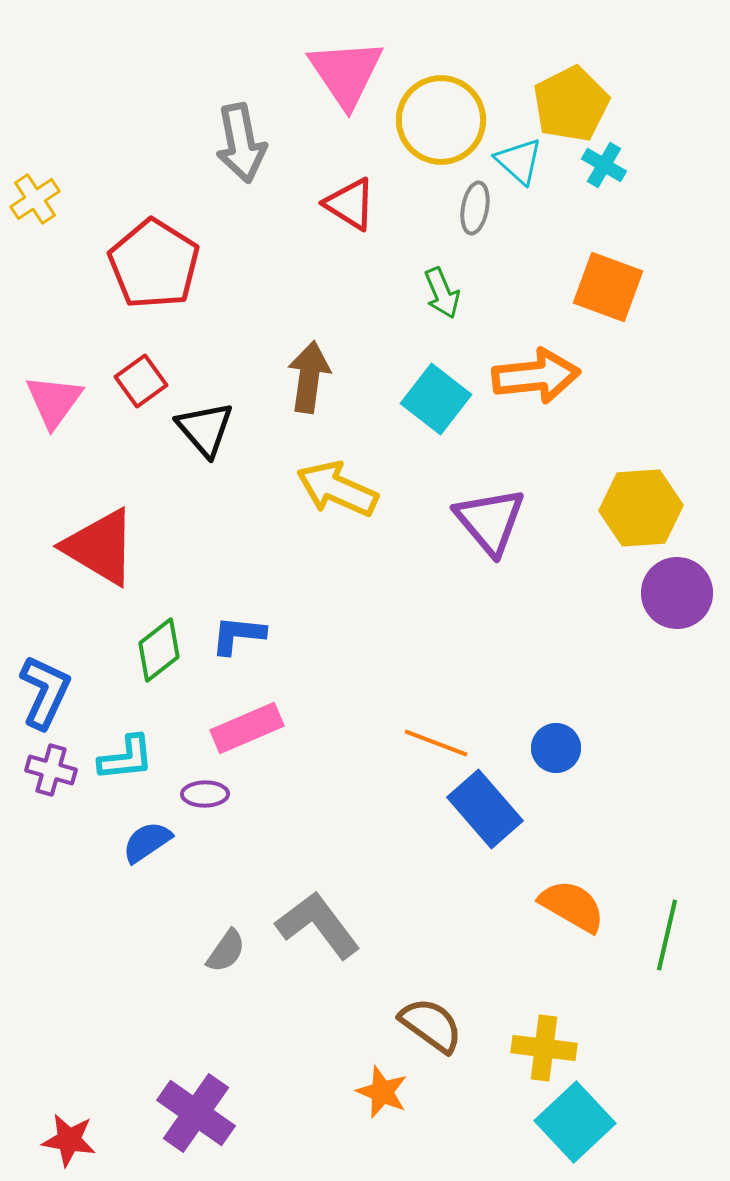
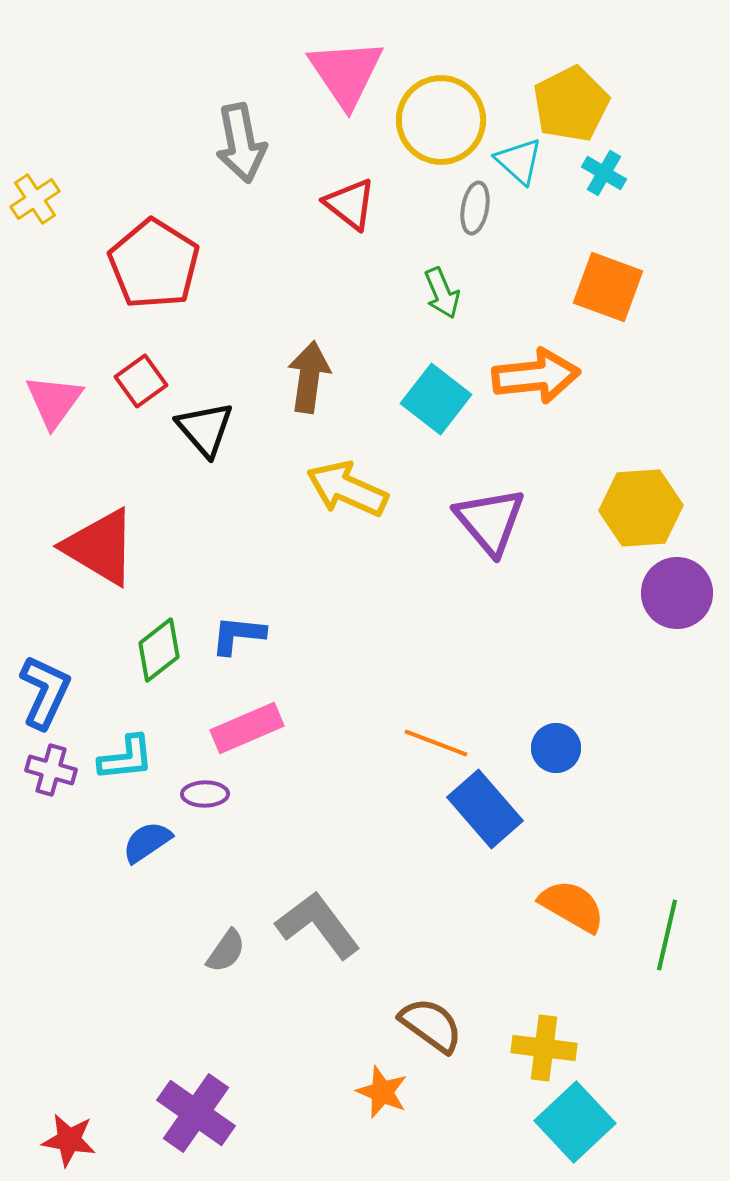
cyan cross at (604, 165): moved 8 px down
red triangle at (350, 204): rotated 6 degrees clockwise
yellow arrow at (337, 489): moved 10 px right
